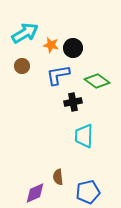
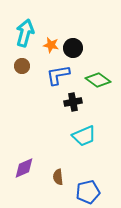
cyan arrow: rotated 44 degrees counterclockwise
green diamond: moved 1 px right, 1 px up
cyan trapezoid: rotated 115 degrees counterclockwise
purple diamond: moved 11 px left, 25 px up
